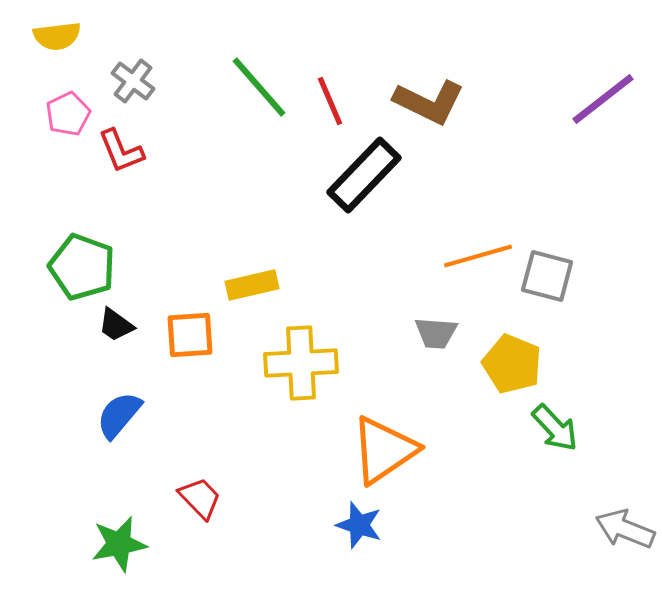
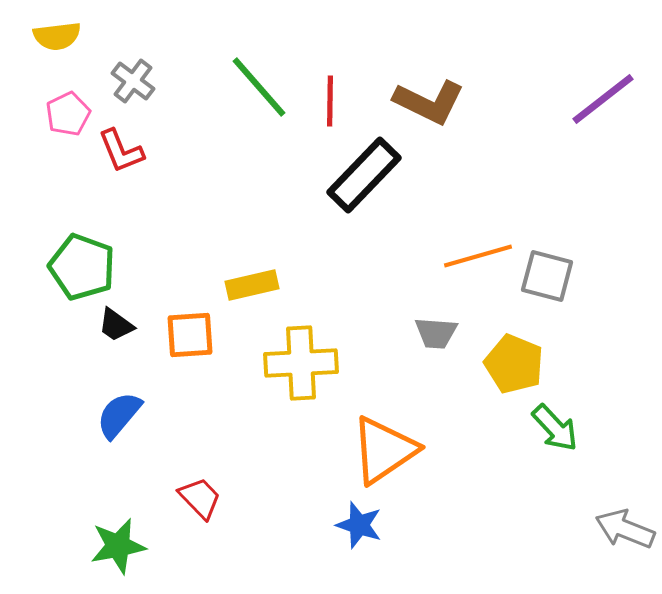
red line: rotated 24 degrees clockwise
yellow pentagon: moved 2 px right
green star: moved 1 px left, 2 px down
